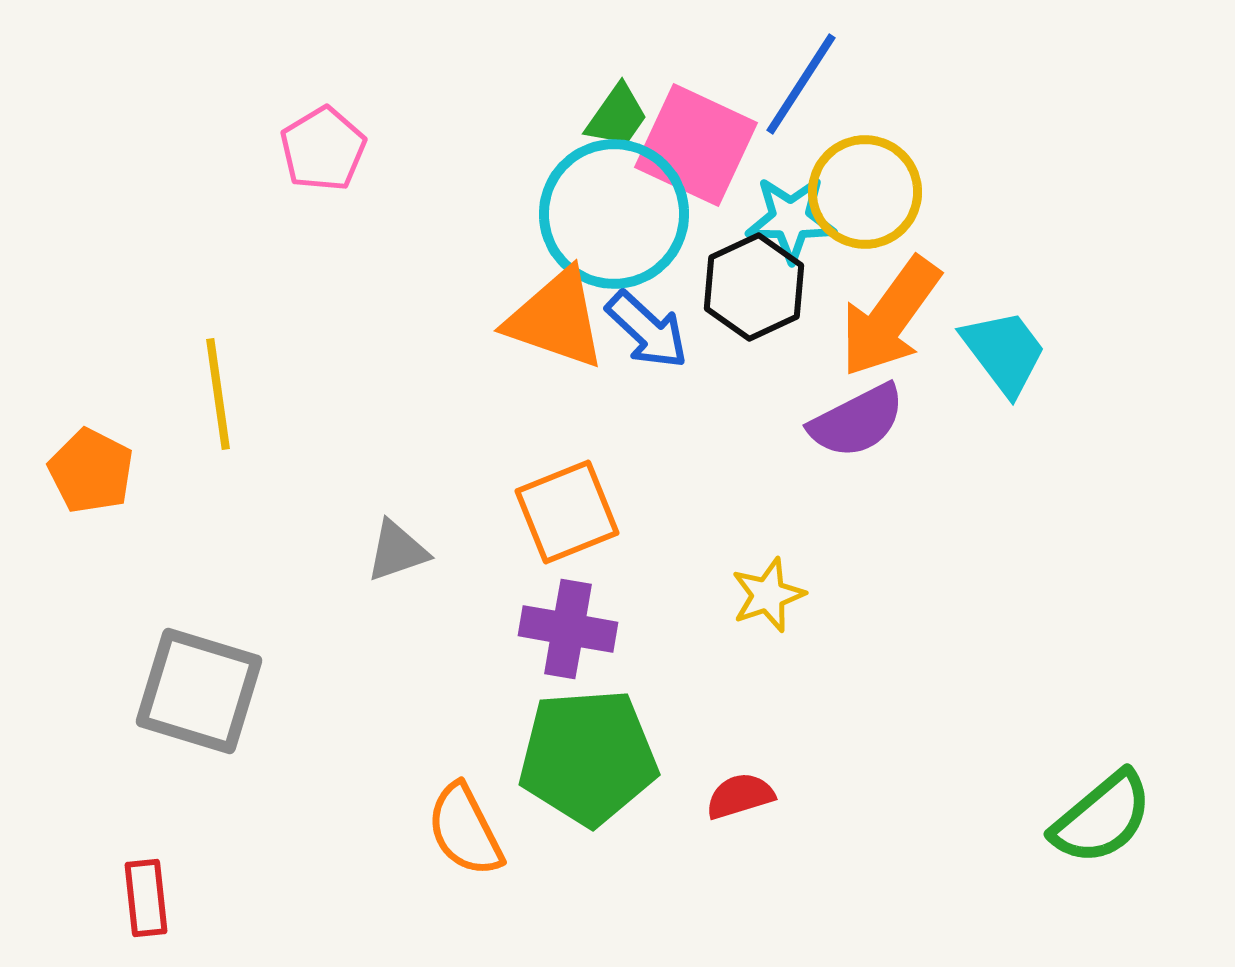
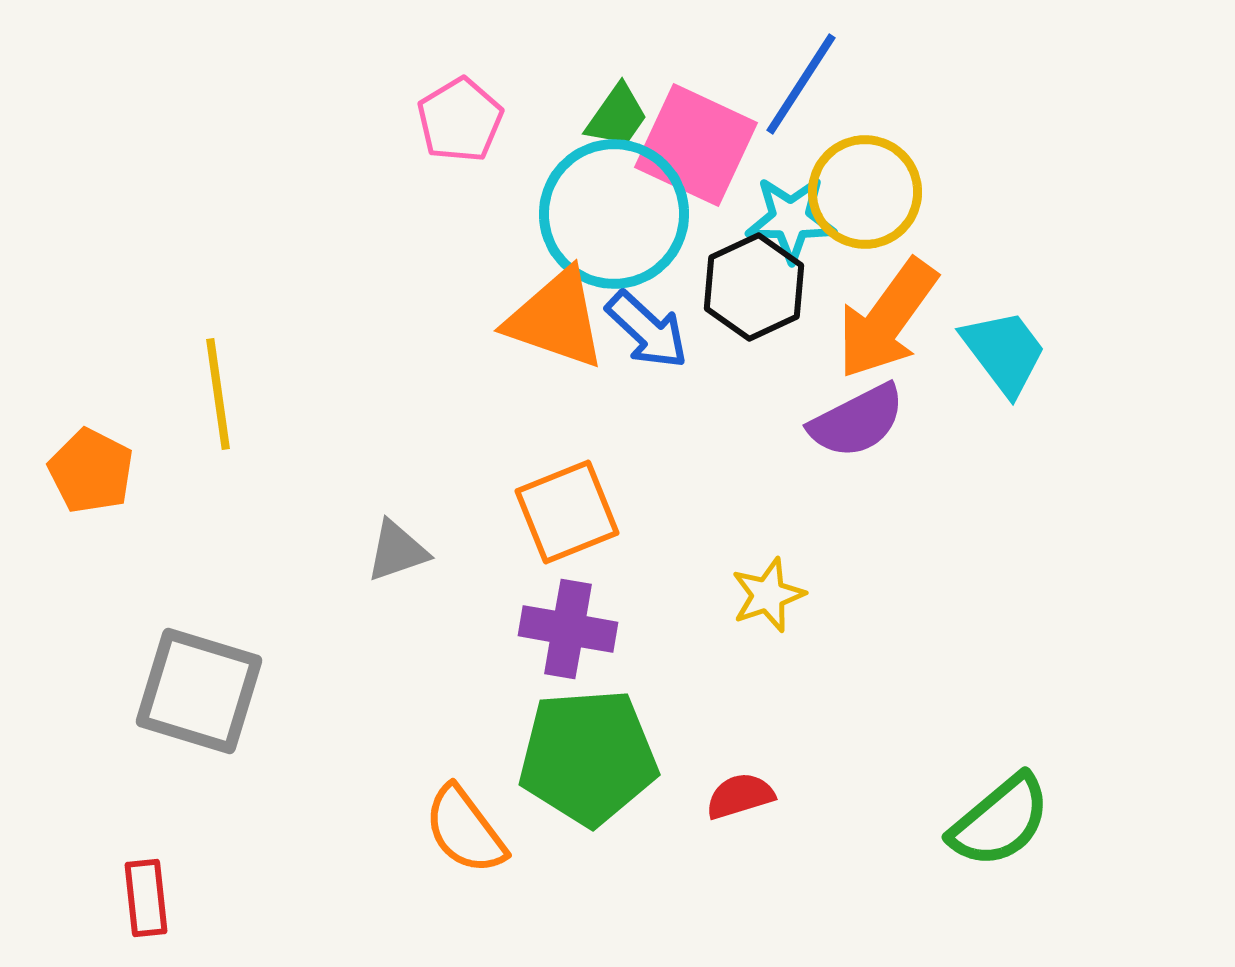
pink pentagon: moved 137 px right, 29 px up
orange arrow: moved 3 px left, 2 px down
green semicircle: moved 102 px left, 3 px down
orange semicircle: rotated 10 degrees counterclockwise
